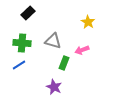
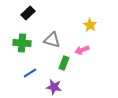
yellow star: moved 2 px right, 3 px down
gray triangle: moved 1 px left, 1 px up
blue line: moved 11 px right, 8 px down
purple star: rotated 14 degrees counterclockwise
